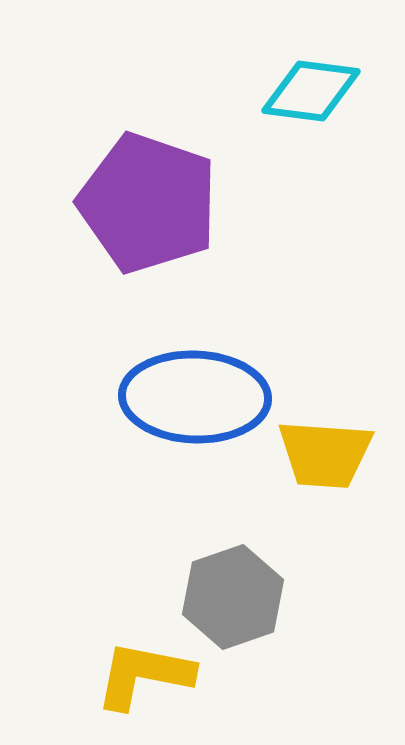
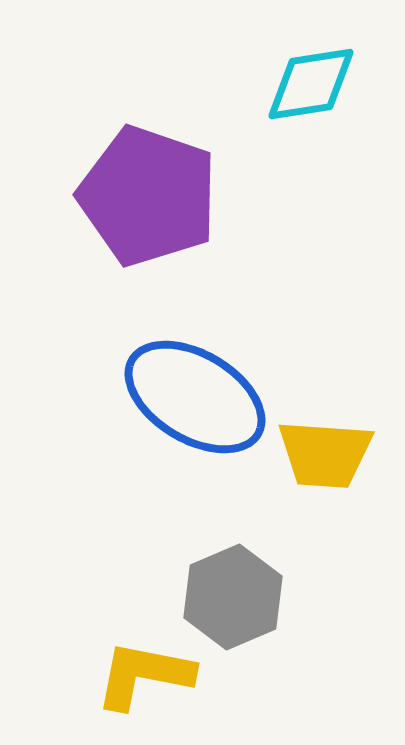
cyan diamond: moved 7 px up; rotated 16 degrees counterclockwise
purple pentagon: moved 7 px up
blue ellipse: rotated 29 degrees clockwise
gray hexagon: rotated 4 degrees counterclockwise
